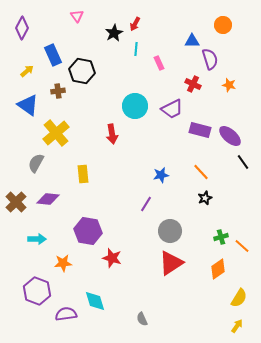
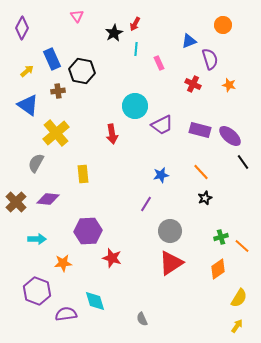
blue triangle at (192, 41): moved 3 px left; rotated 21 degrees counterclockwise
blue rectangle at (53, 55): moved 1 px left, 4 px down
purple trapezoid at (172, 109): moved 10 px left, 16 px down
purple hexagon at (88, 231): rotated 12 degrees counterclockwise
